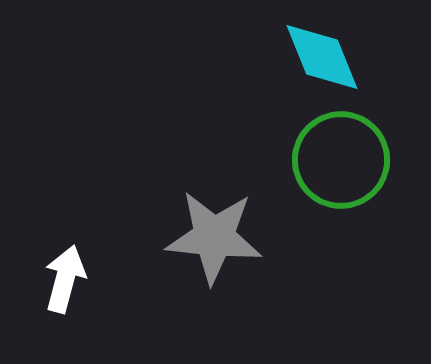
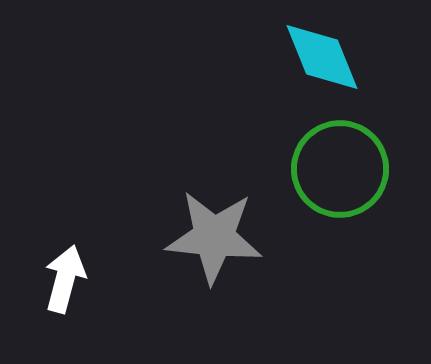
green circle: moved 1 px left, 9 px down
